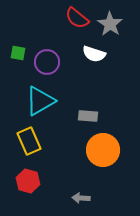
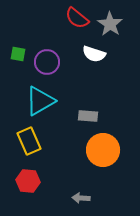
green square: moved 1 px down
red hexagon: rotated 10 degrees counterclockwise
